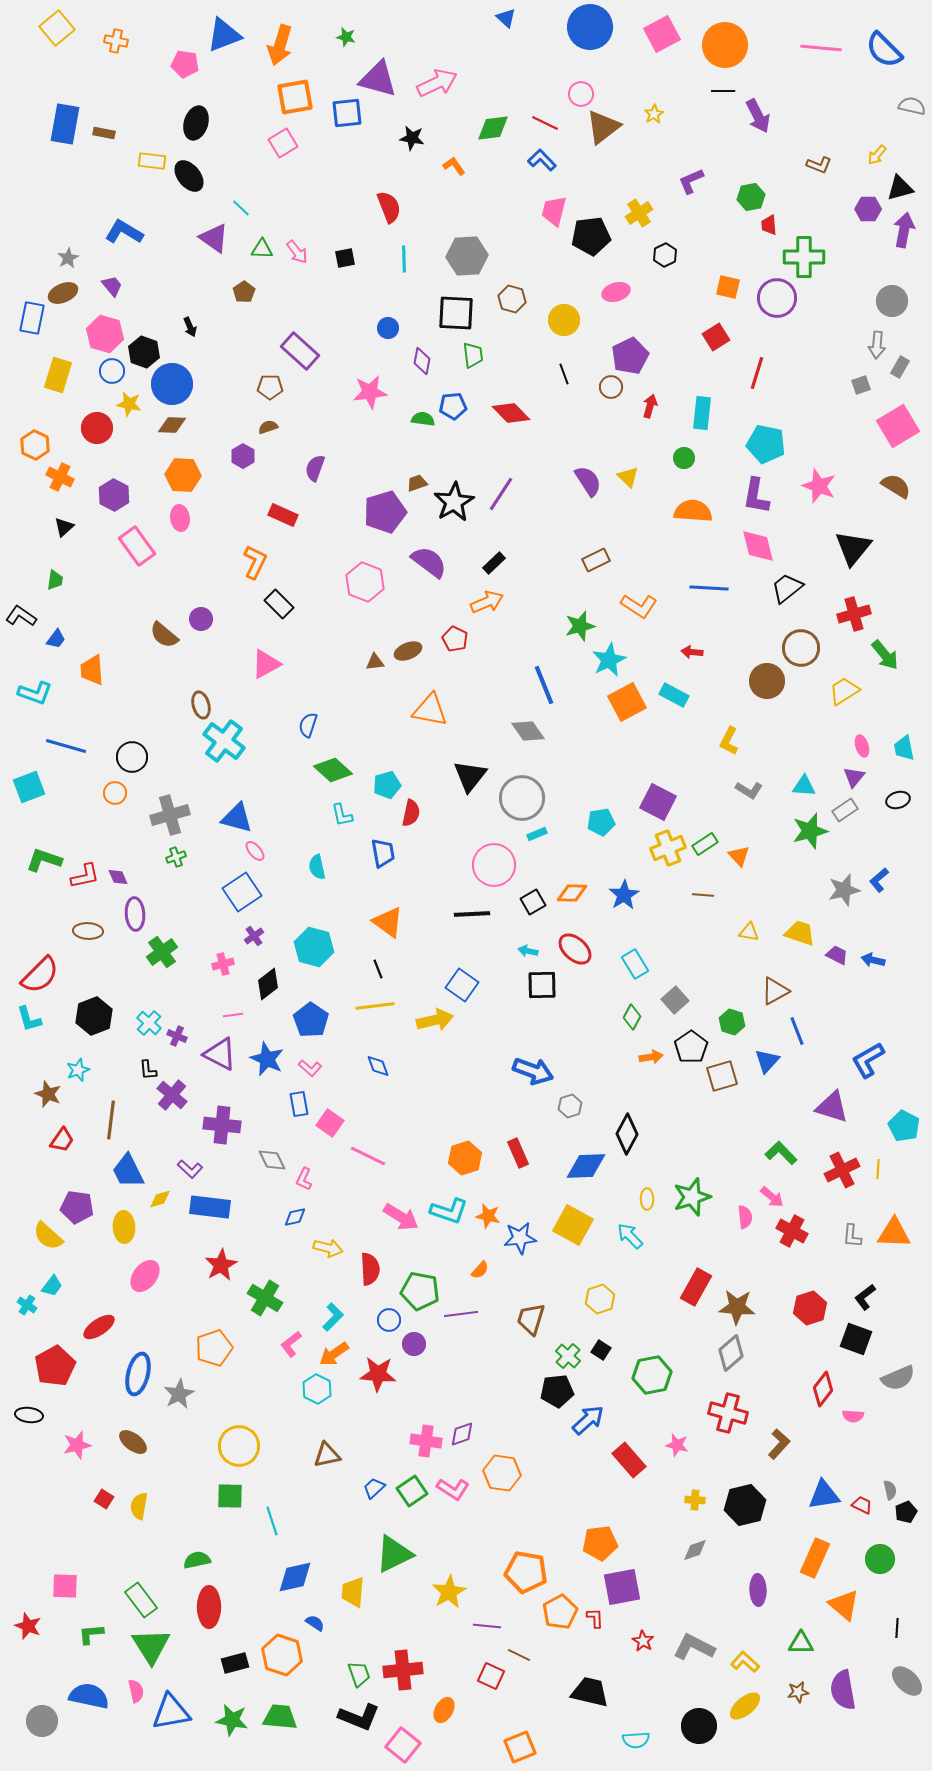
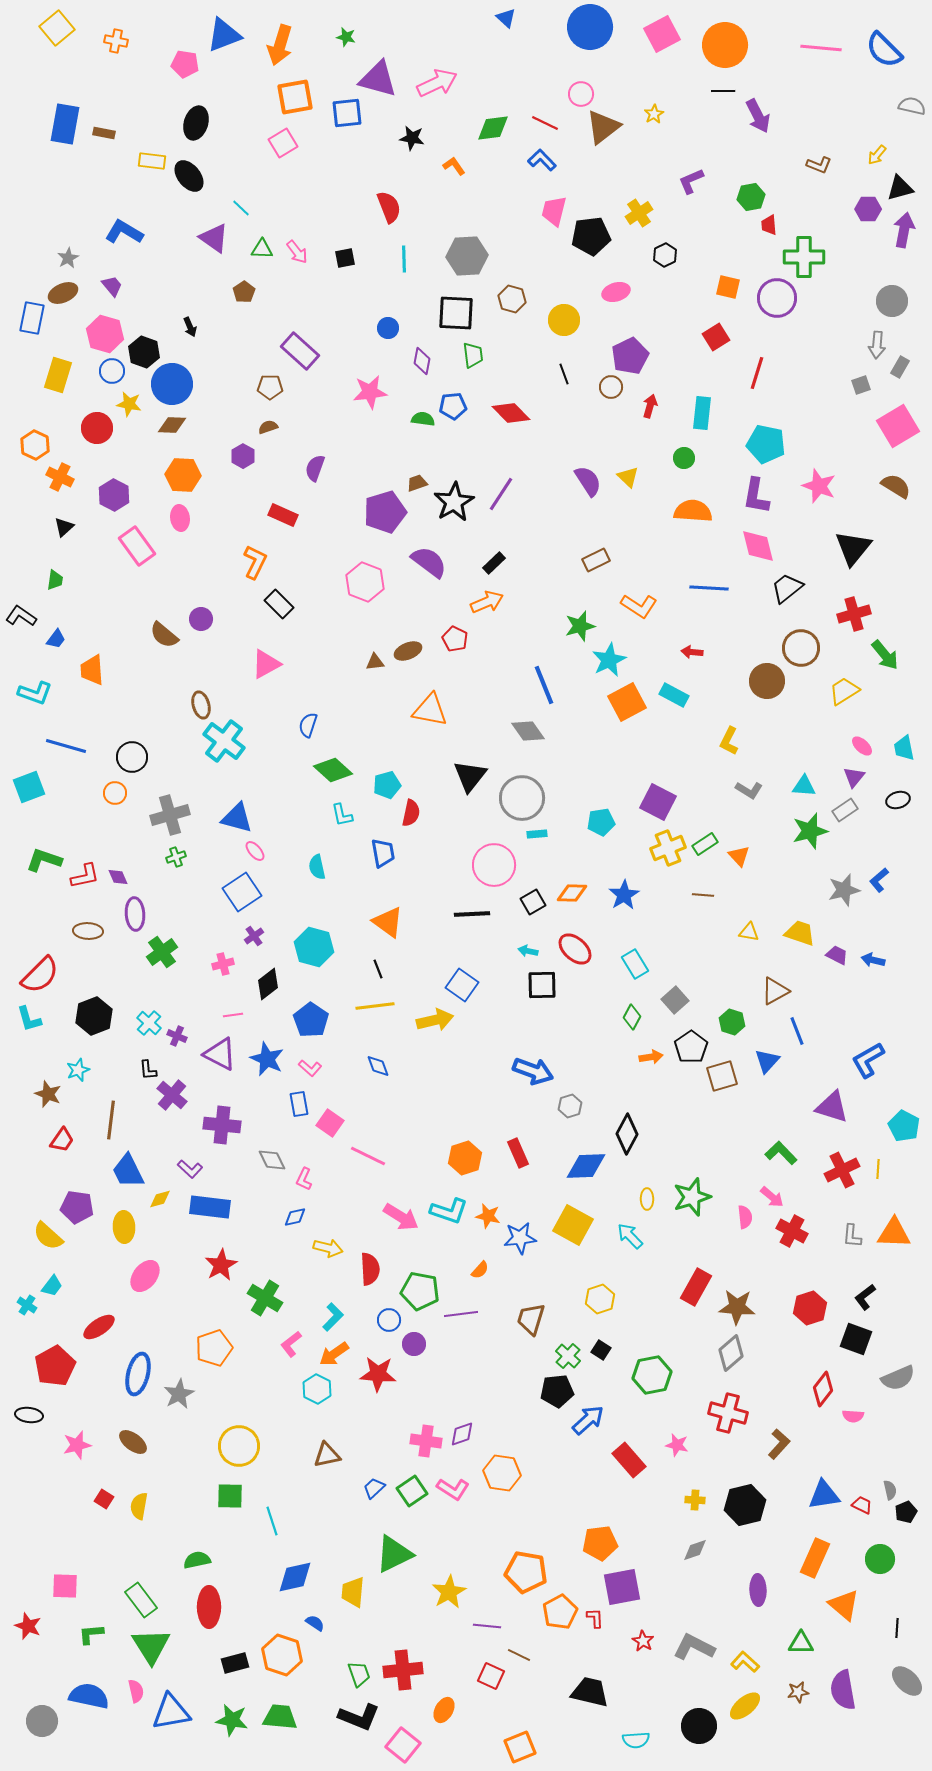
pink ellipse at (862, 746): rotated 30 degrees counterclockwise
cyan rectangle at (537, 834): rotated 18 degrees clockwise
